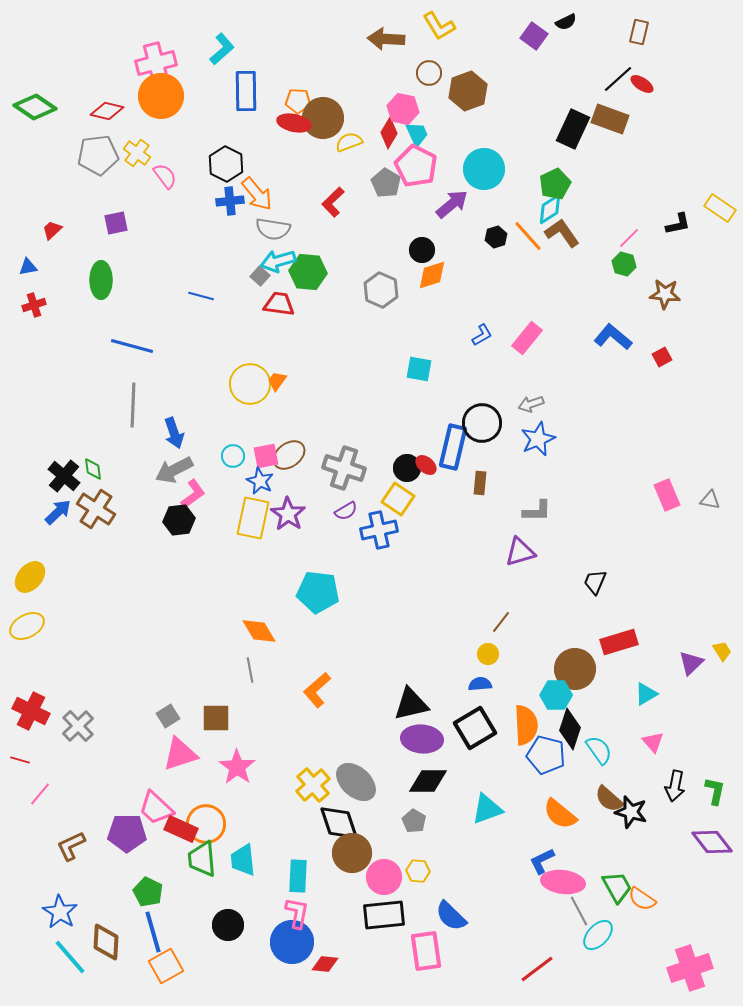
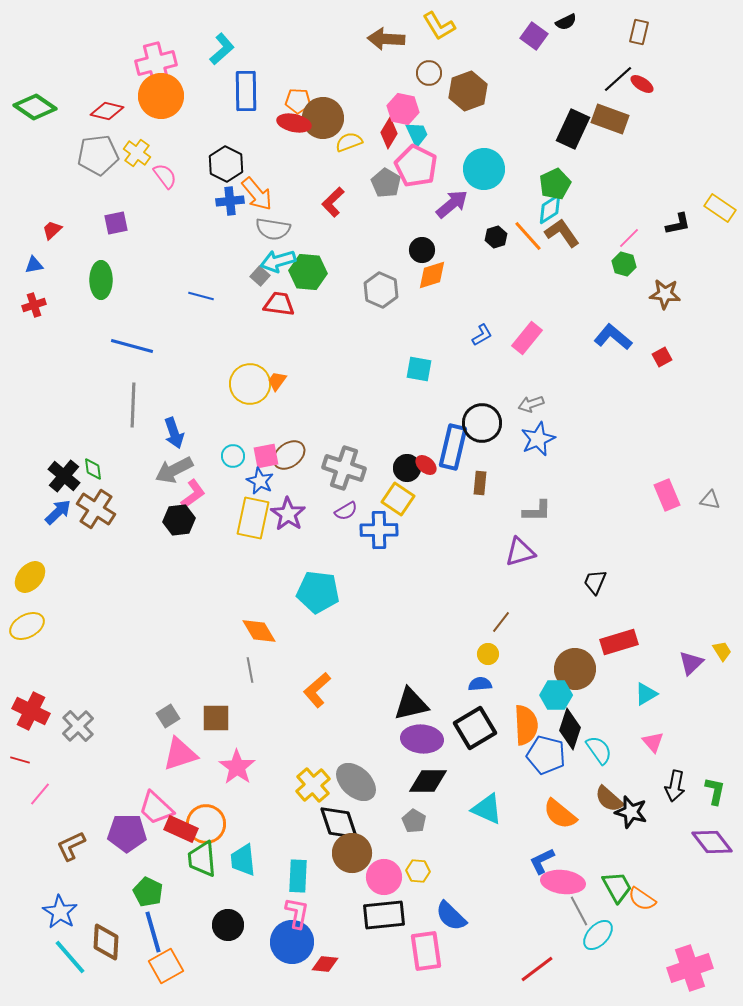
blue triangle at (28, 267): moved 6 px right, 2 px up
blue cross at (379, 530): rotated 12 degrees clockwise
cyan triangle at (487, 809): rotated 44 degrees clockwise
